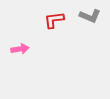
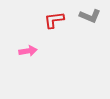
pink arrow: moved 8 px right, 2 px down
